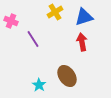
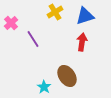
blue triangle: moved 1 px right, 1 px up
pink cross: moved 2 px down; rotated 24 degrees clockwise
red arrow: rotated 18 degrees clockwise
cyan star: moved 5 px right, 2 px down
